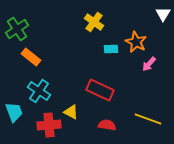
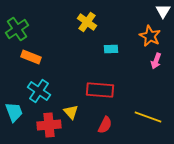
white triangle: moved 3 px up
yellow cross: moved 7 px left
orange star: moved 14 px right, 6 px up
orange rectangle: rotated 18 degrees counterclockwise
pink arrow: moved 7 px right, 3 px up; rotated 21 degrees counterclockwise
red rectangle: rotated 20 degrees counterclockwise
yellow triangle: rotated 21 degrees clockwise
yellow line: moved 2 px up
red semicircle: moved 2 px left; rotated 108 degrees clockwise
